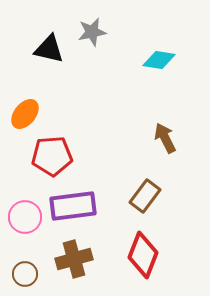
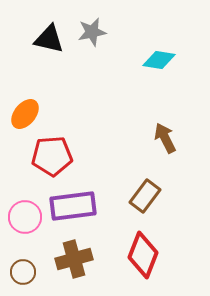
black triangle: moved 10 px up
brown circle: moved 2 px left, 2 px up
